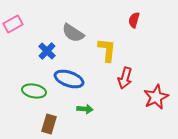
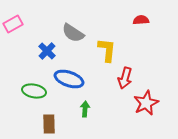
red semicircle: moved 7 px right; rotated 70 degrees clockwise
red star: moved 10 px left, 6 px down
green arrow: rotated 91 degrees counterclockwise
brown rectangle: rotated 18 degrees counterclockwise
